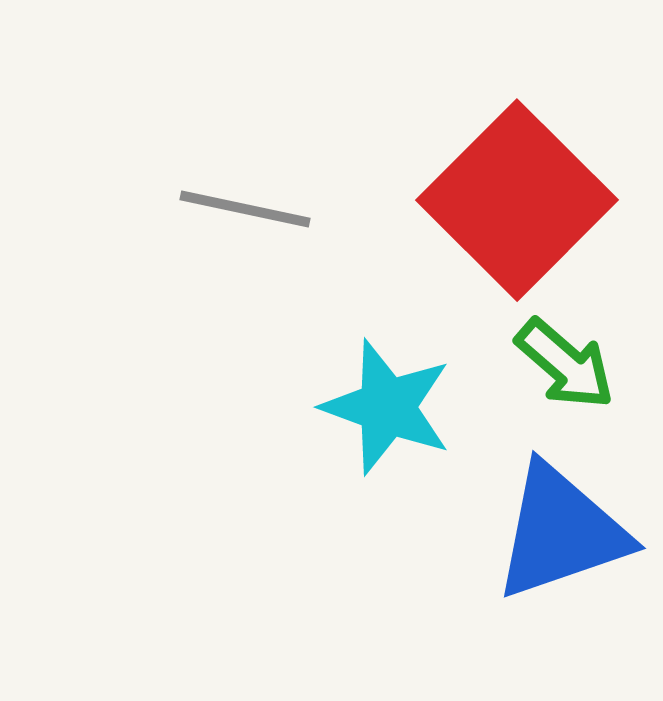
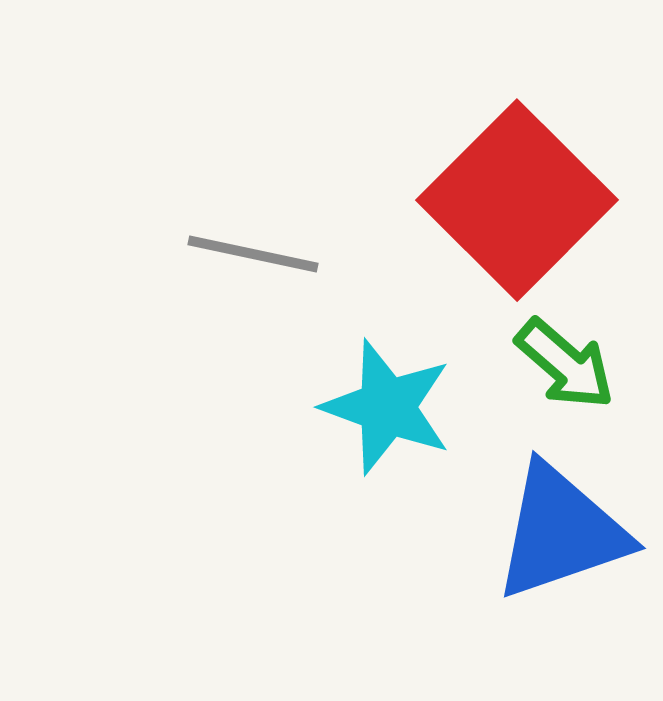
gray line: moved 8 px right, 45 px down
